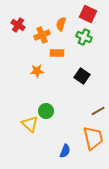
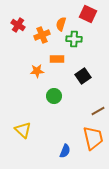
green cross: moved 10 px left, 2 px down; rotated 21 degrees counterclockwise
orange rectangle: moved 6 px down
black square: moved 1 px right; rotated 21 degrees clockwise
green circle: moved 8 px right, 15 px up
yellow triangle: moved 7 px left, 6 px down
